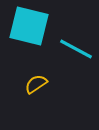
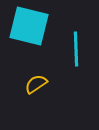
cyan line: rotated 60 degrees clockwise
